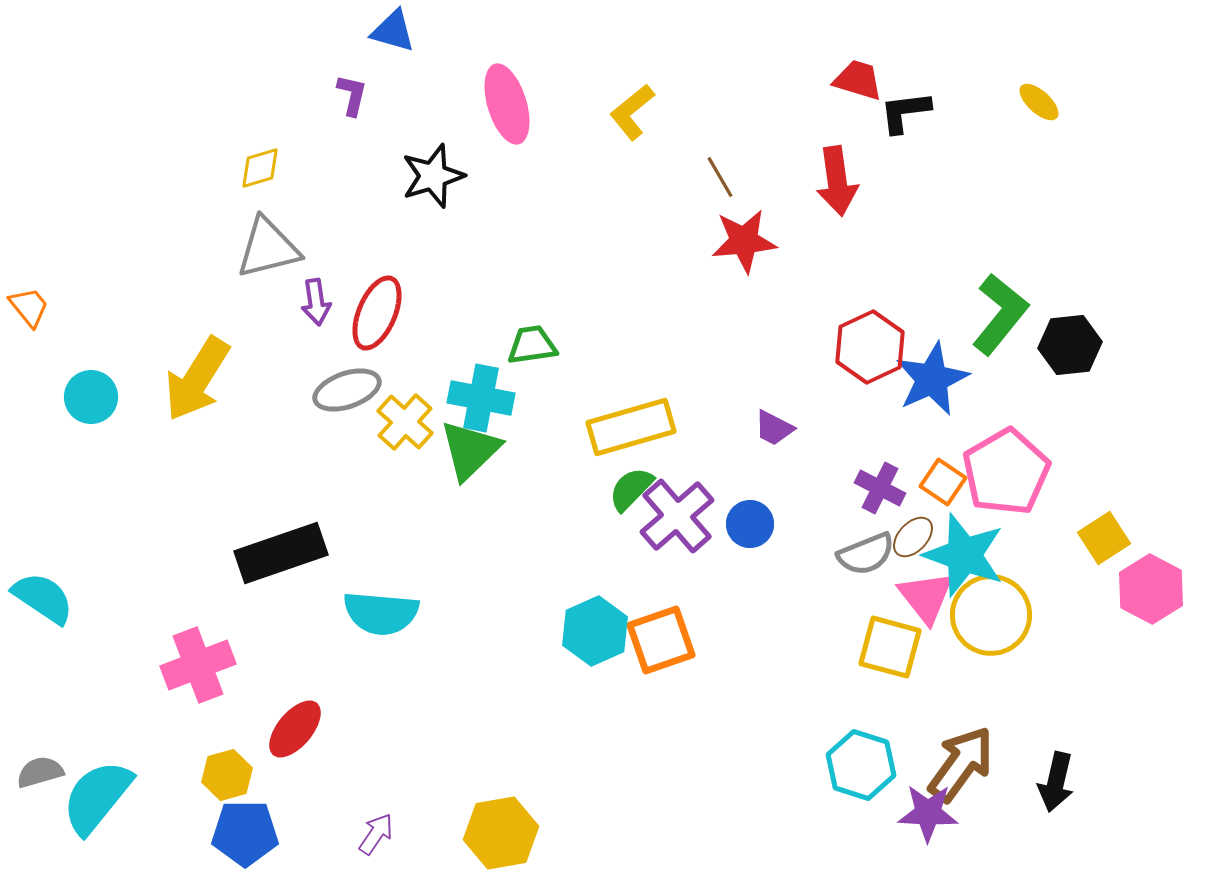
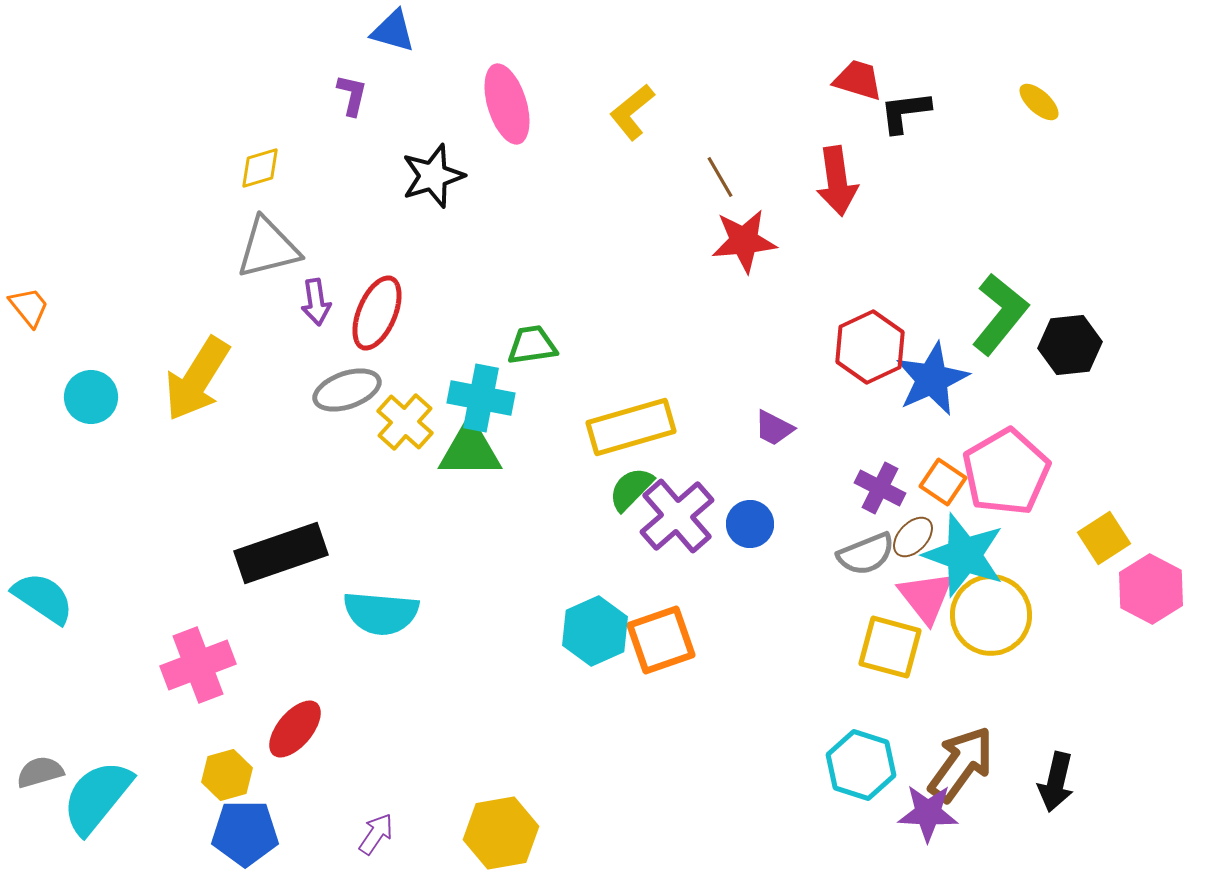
green triangle at (470, 450): rotated 44 degrees clockwise
